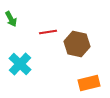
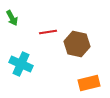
green arrow: moved 1 px right, 1 px up
cyan cross: moved 1 px right; rotated 20 degrees counterclockwise
